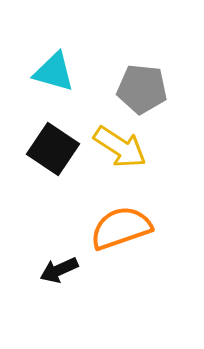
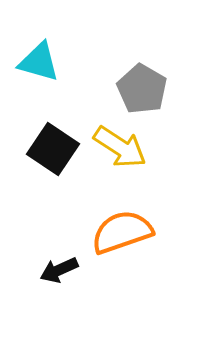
cyan triangle: moved 15 px left, 10 px up
gray pentagon: rotated 24 degrees clockwise
orange semicircle: moved 1 px right, 4 px down
